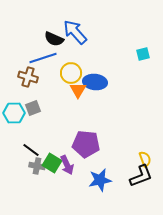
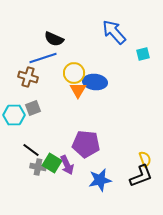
blue arrow: moved 39 px right
yellow circle: moved 3 px right
cyan hexagon: moved 2 px down
gray cross: moved 1 px right, 1 px down
